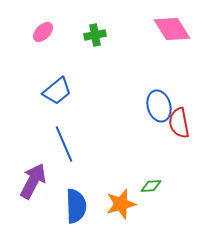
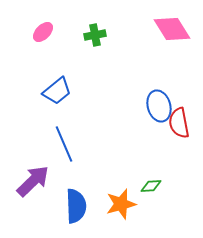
purple arrow: rotated 18 degrees clockwise
